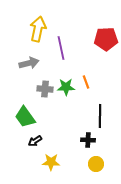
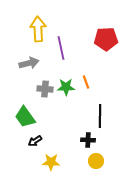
yellow arrow: rotated 15 degrees counterclockwise
yellow circle: moved 3 px up
